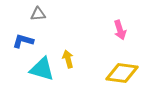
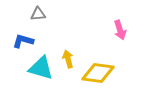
cyan triangle: moved 1 px left, 1 px up
yellow diamond: moved 24 px left
